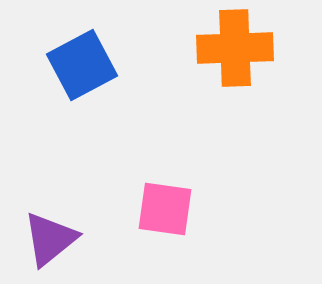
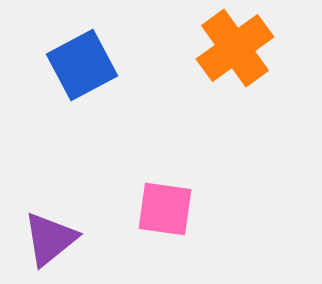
orange cross: rotated 34 degrees counterclockwise
